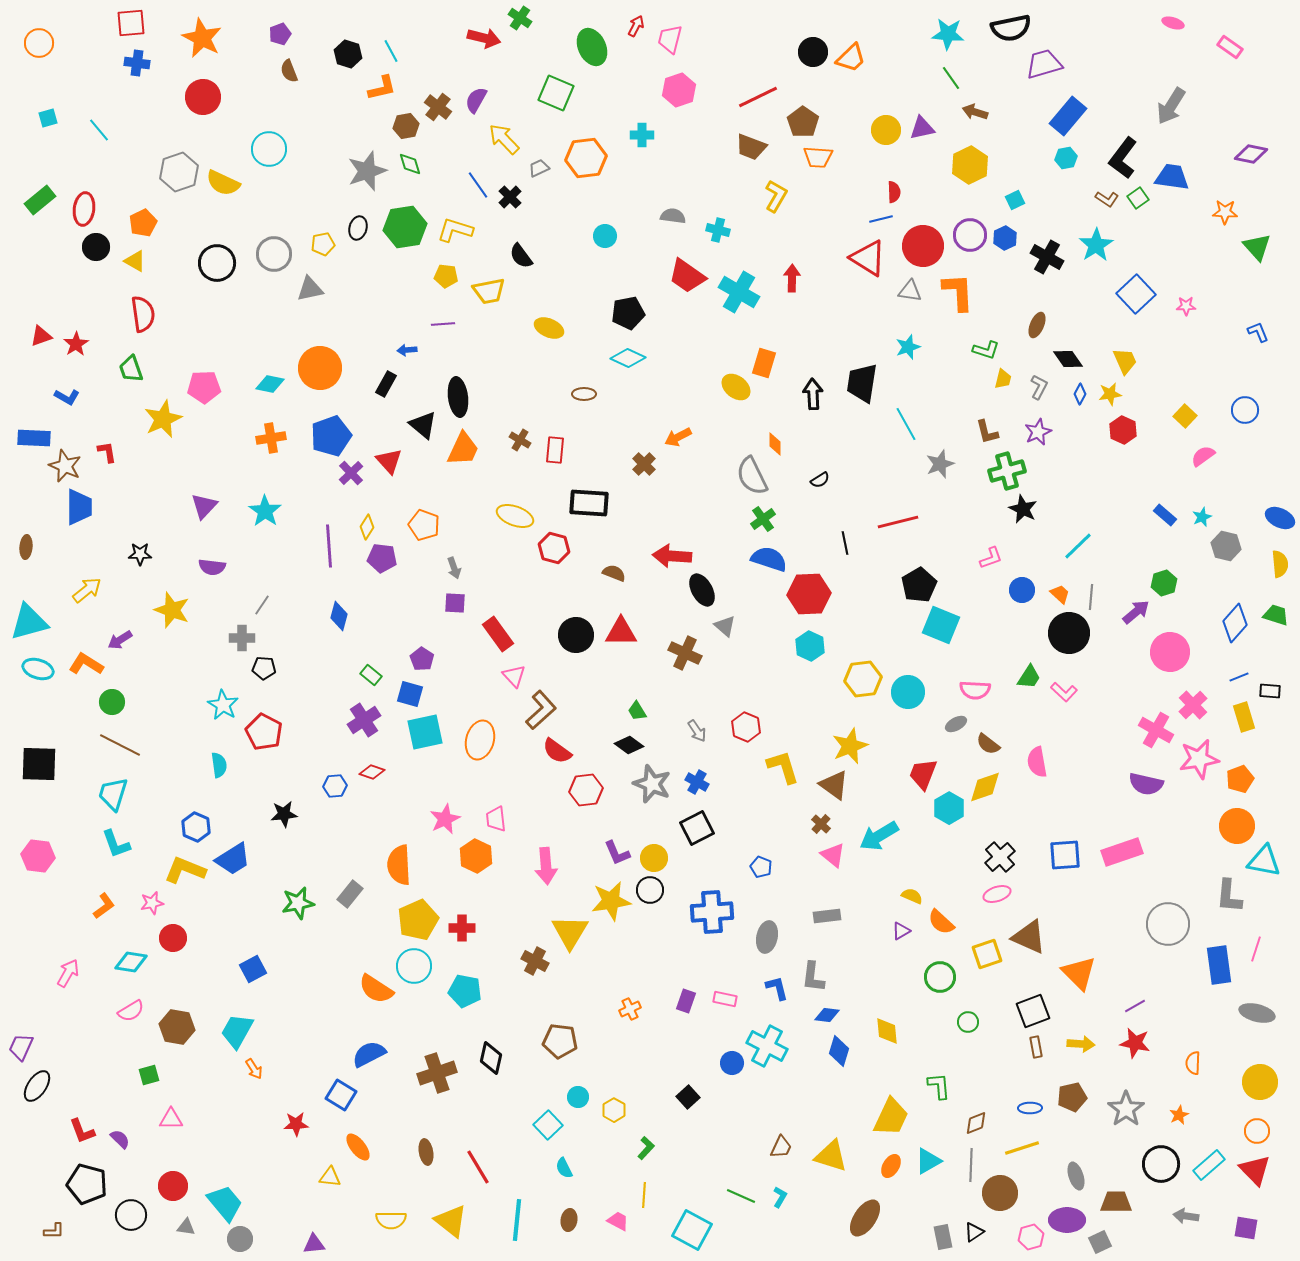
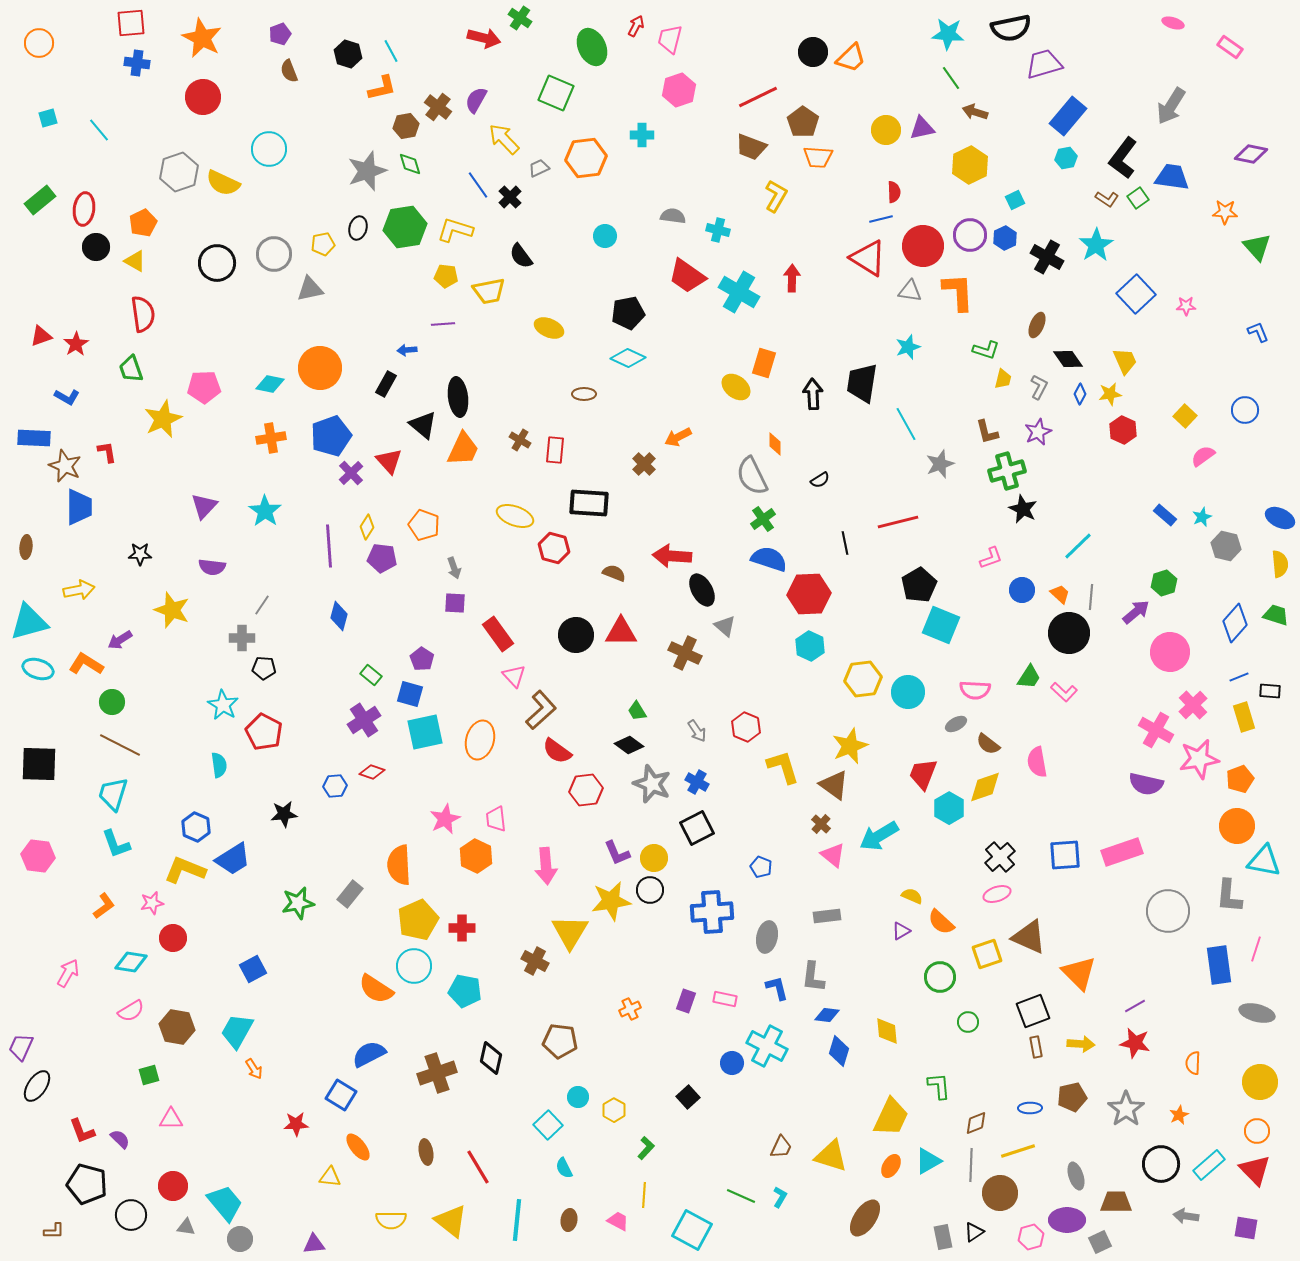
yellow arrow at (87, 590): moved 8 px left; rotated 28 degrees clockwise
gray circle at (1168, 924): moved 13 px up
yellow line at (1022, 1148): moved 4 px left, 3 px down
